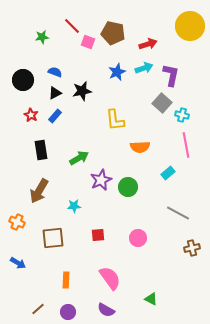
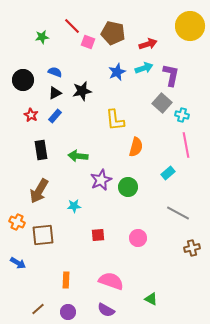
orange semicircle: moved 4 px left; rotated 72 degrees counterclockwise
green arrow: moved 1 px left, 2 px up; rotated 144 degrees counterclockwise
brown square: moved 10 px left, 3 px up
pink semicircle: moved 1 px right, 3 px down; rotated 35 degrees counterclockwise
